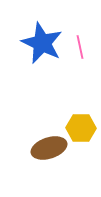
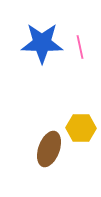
blue star: rotated 24 degrees counterclockwise
brown ellipse: moved 1 px down; rotated 52 degrees counterclockwise
